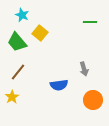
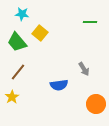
cyan star: moved 1 px up; rotated 16 degrees counterclockwise
gray arrow: rotated 16 degrees counterclockwise
orange circle: moved 3 px right, 4 px down
